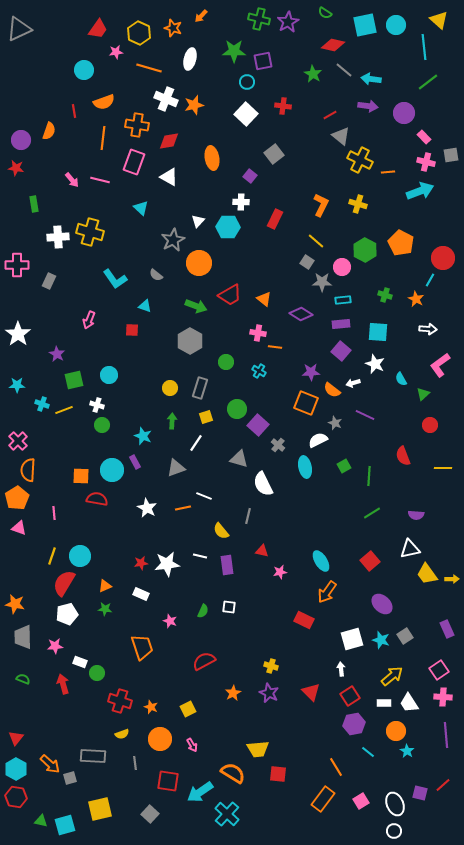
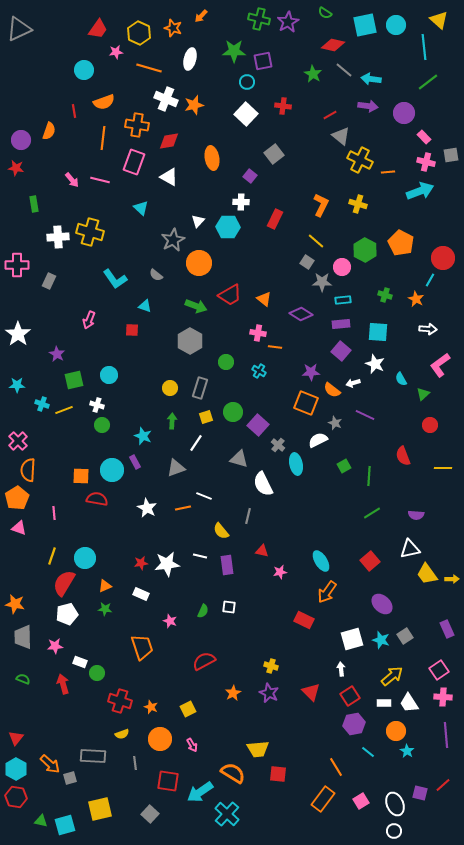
green circle at (237, 409): moved 4 px left, 3 px down
cyan ellipse at (305, 467): moved 9 px left, 3 px up
cyan circle at (80, 556): moved 5 px right, 2 px down
